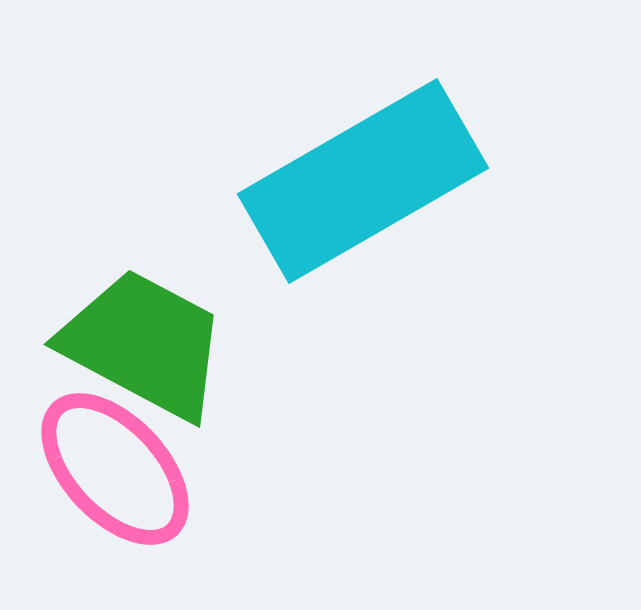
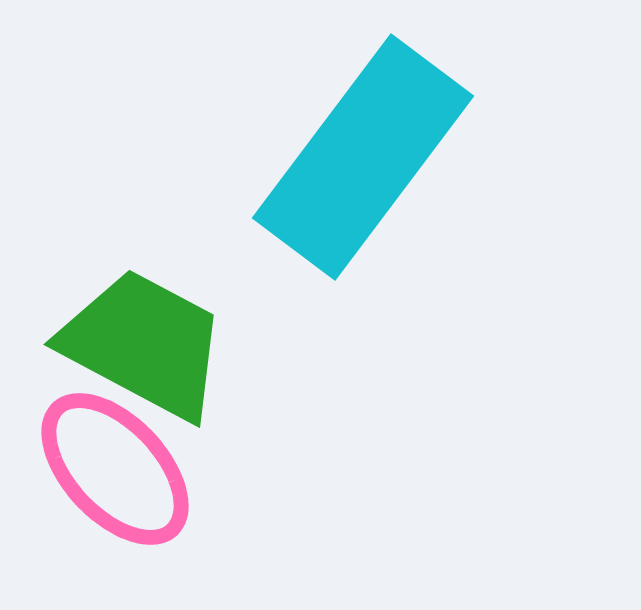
cyan rectangle: moved 24 px up; rotated 23 degrees counterclockwise
